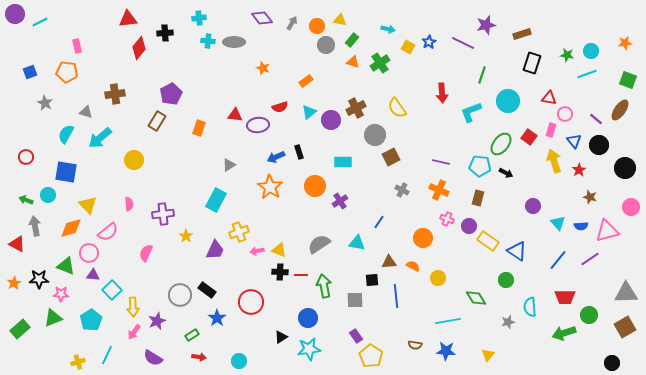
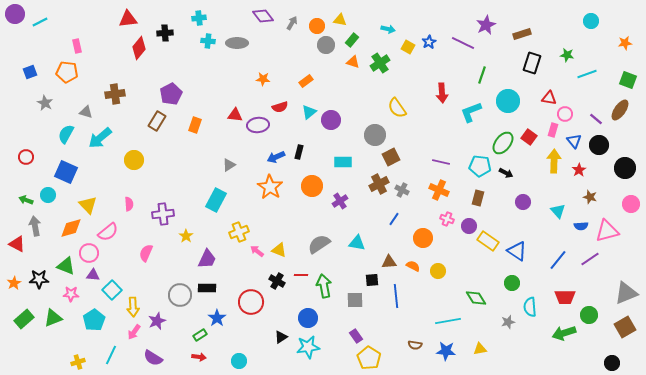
purple diamond at (262, 18): moved 1 px right, 2 px up
purple star at (486, 25): rotated 12 degrees counterclockwise
gray ellipse at (234, 42): moved 3 px right, 1 px down
cyan circle at (591, 51): moved 30 px up
orange star at (263, 68): moved 11 px down; rotated 16 degrees counterclockwise
brown cross at (356, 108): moved 23 px right, 76 px down
orange rectangle at (199, 128): moved 4 px left, 3 px up
pink rectangle at (551, 130): moved 2 px right
green ellipse at (501, 144): moved 2 px right, 1 px up
black rectangle at (299, 152): rotated 32 degrees clockwise
yellow arrow at (554, 161): rotated 20 degrees clockwise
blue square at (66, 172): rotated 15 degrees clockwise
orange circle at (315, 186): moved 3 px left
purple circle at (533, 206): moved 10 px left, 4 px up
pink circle at (631, 207): moved 3 px up
blue line at (379, 222): moved 15 px right, 3 px up
cyan triangle at (558, 223): moved 12 px up
purple trapezoid at (215, 250): moved 8 px left, 9 px down
pink arrow at (257, 251): rotated 48 degrees clockwise
black cross at (280, 272): moved 3 px left, 9 px down; rotated 28 degrees clockwise
yellow circle at (438, 278): moved 7 px up
green circle at (506, 280): moved 6 px right, 3 px down
black rectangle at (207, 290): moved 2 px up; rotated 36 degrees counterclockwise
gray triangle at (626, 293): rotated 20 degrees counterclockwise
pink star at (61, 294): moved 10 px right
cyan pentagon at (91, 320): moved 3 px right
green rectangle at (20, 329): moved 4 px right, 10 px up
green rectangle at (192, 335): moved 8 px right
cyan star at (309, 349): moved 1 px left, 2 px up
cyan line at (107, 355): moved 4 px right
yellow triangle at (488, 355): moved 8 px left, 6 px up; rotated 40 degrees clockwise
yellow pentagon at (371, 356): moved 2 px left, 2 px down
